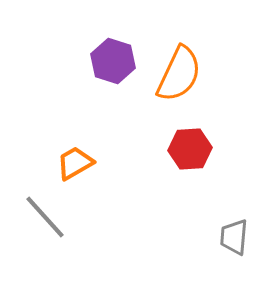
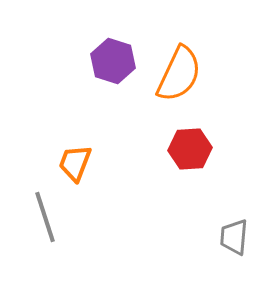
orange trapezoid: rotated 39 degrees counterclockwise
gray line: rotated 24 degrees clockwise
